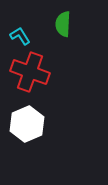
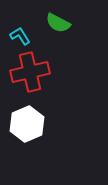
green semicircle: moved 5 px left, 1 px up; rotated 65 degrees counterclockwise
red cross: rotated 33 degrees counterclockwise
